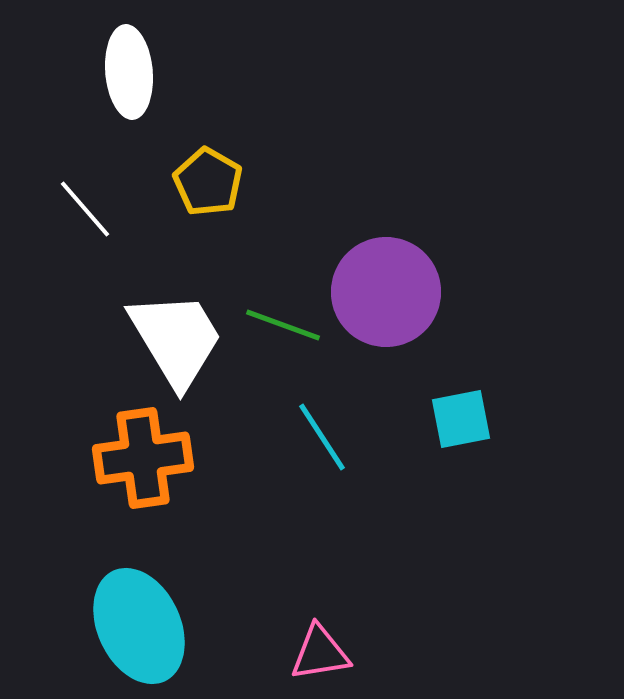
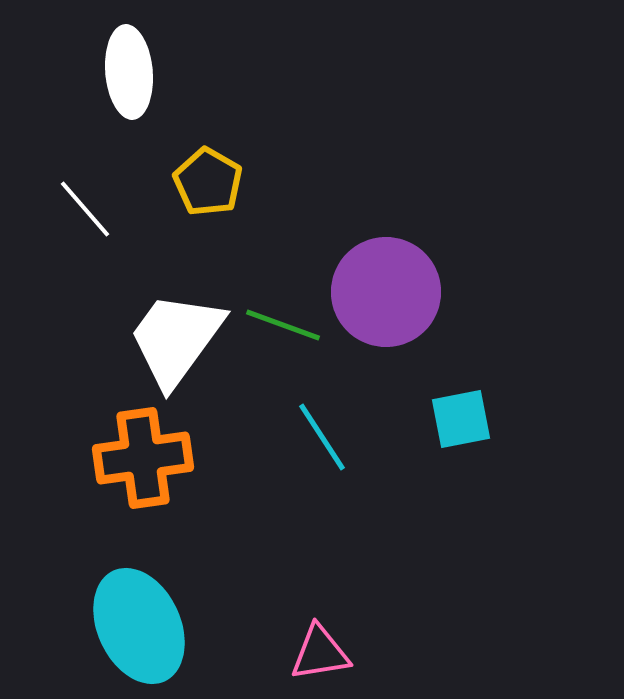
white trapezoid: rotated 113 degrees counterclockwise
